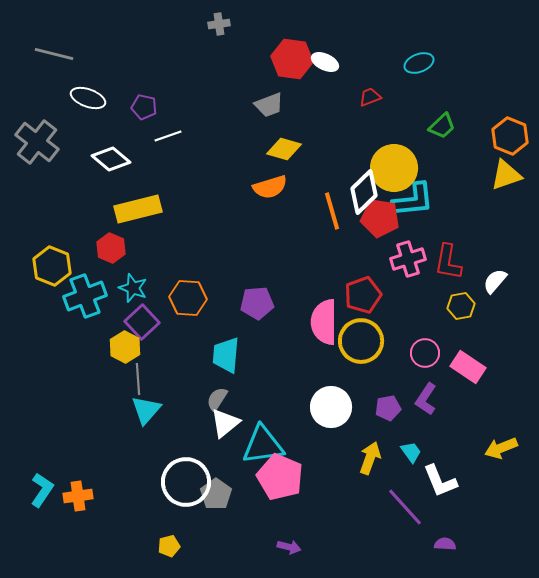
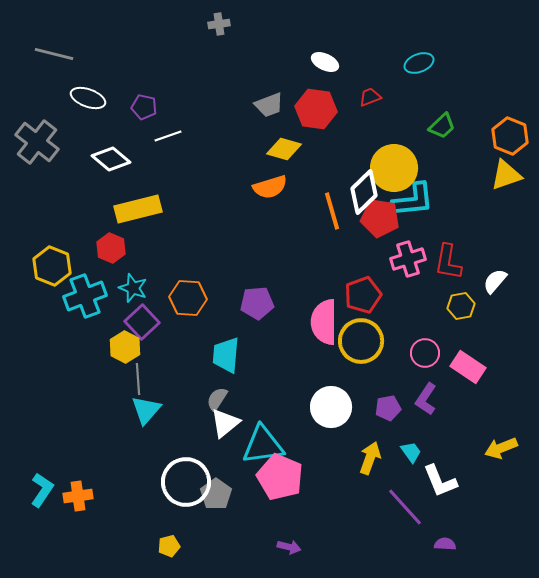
red hexagon at (292, 59): moved 24 px right, 50 px down
